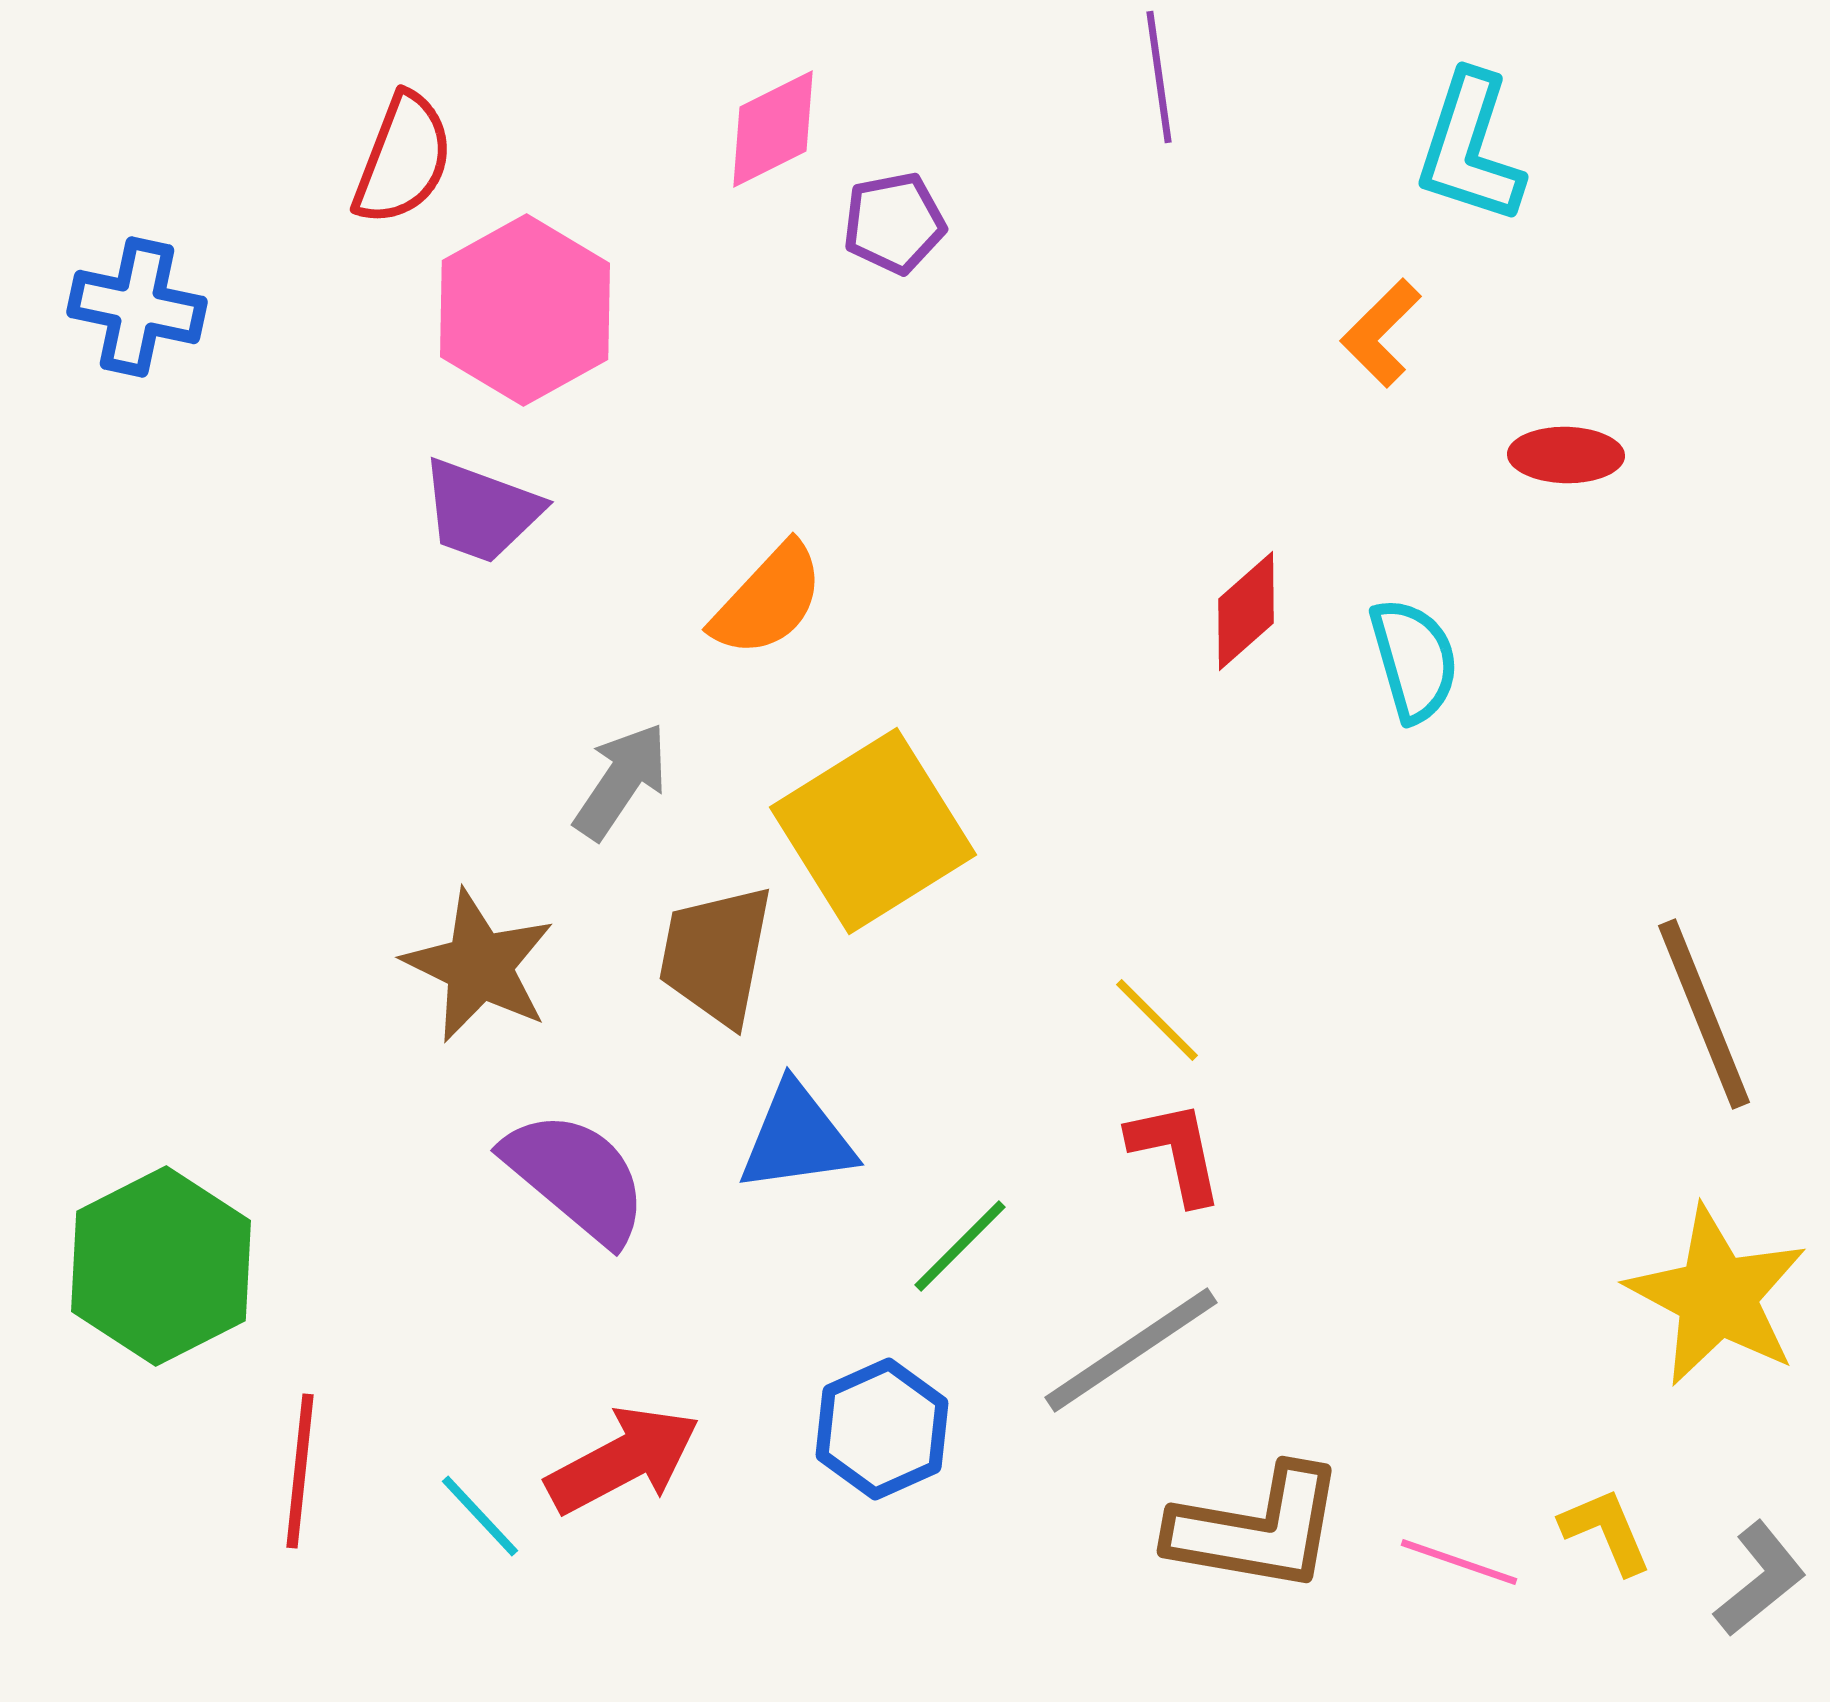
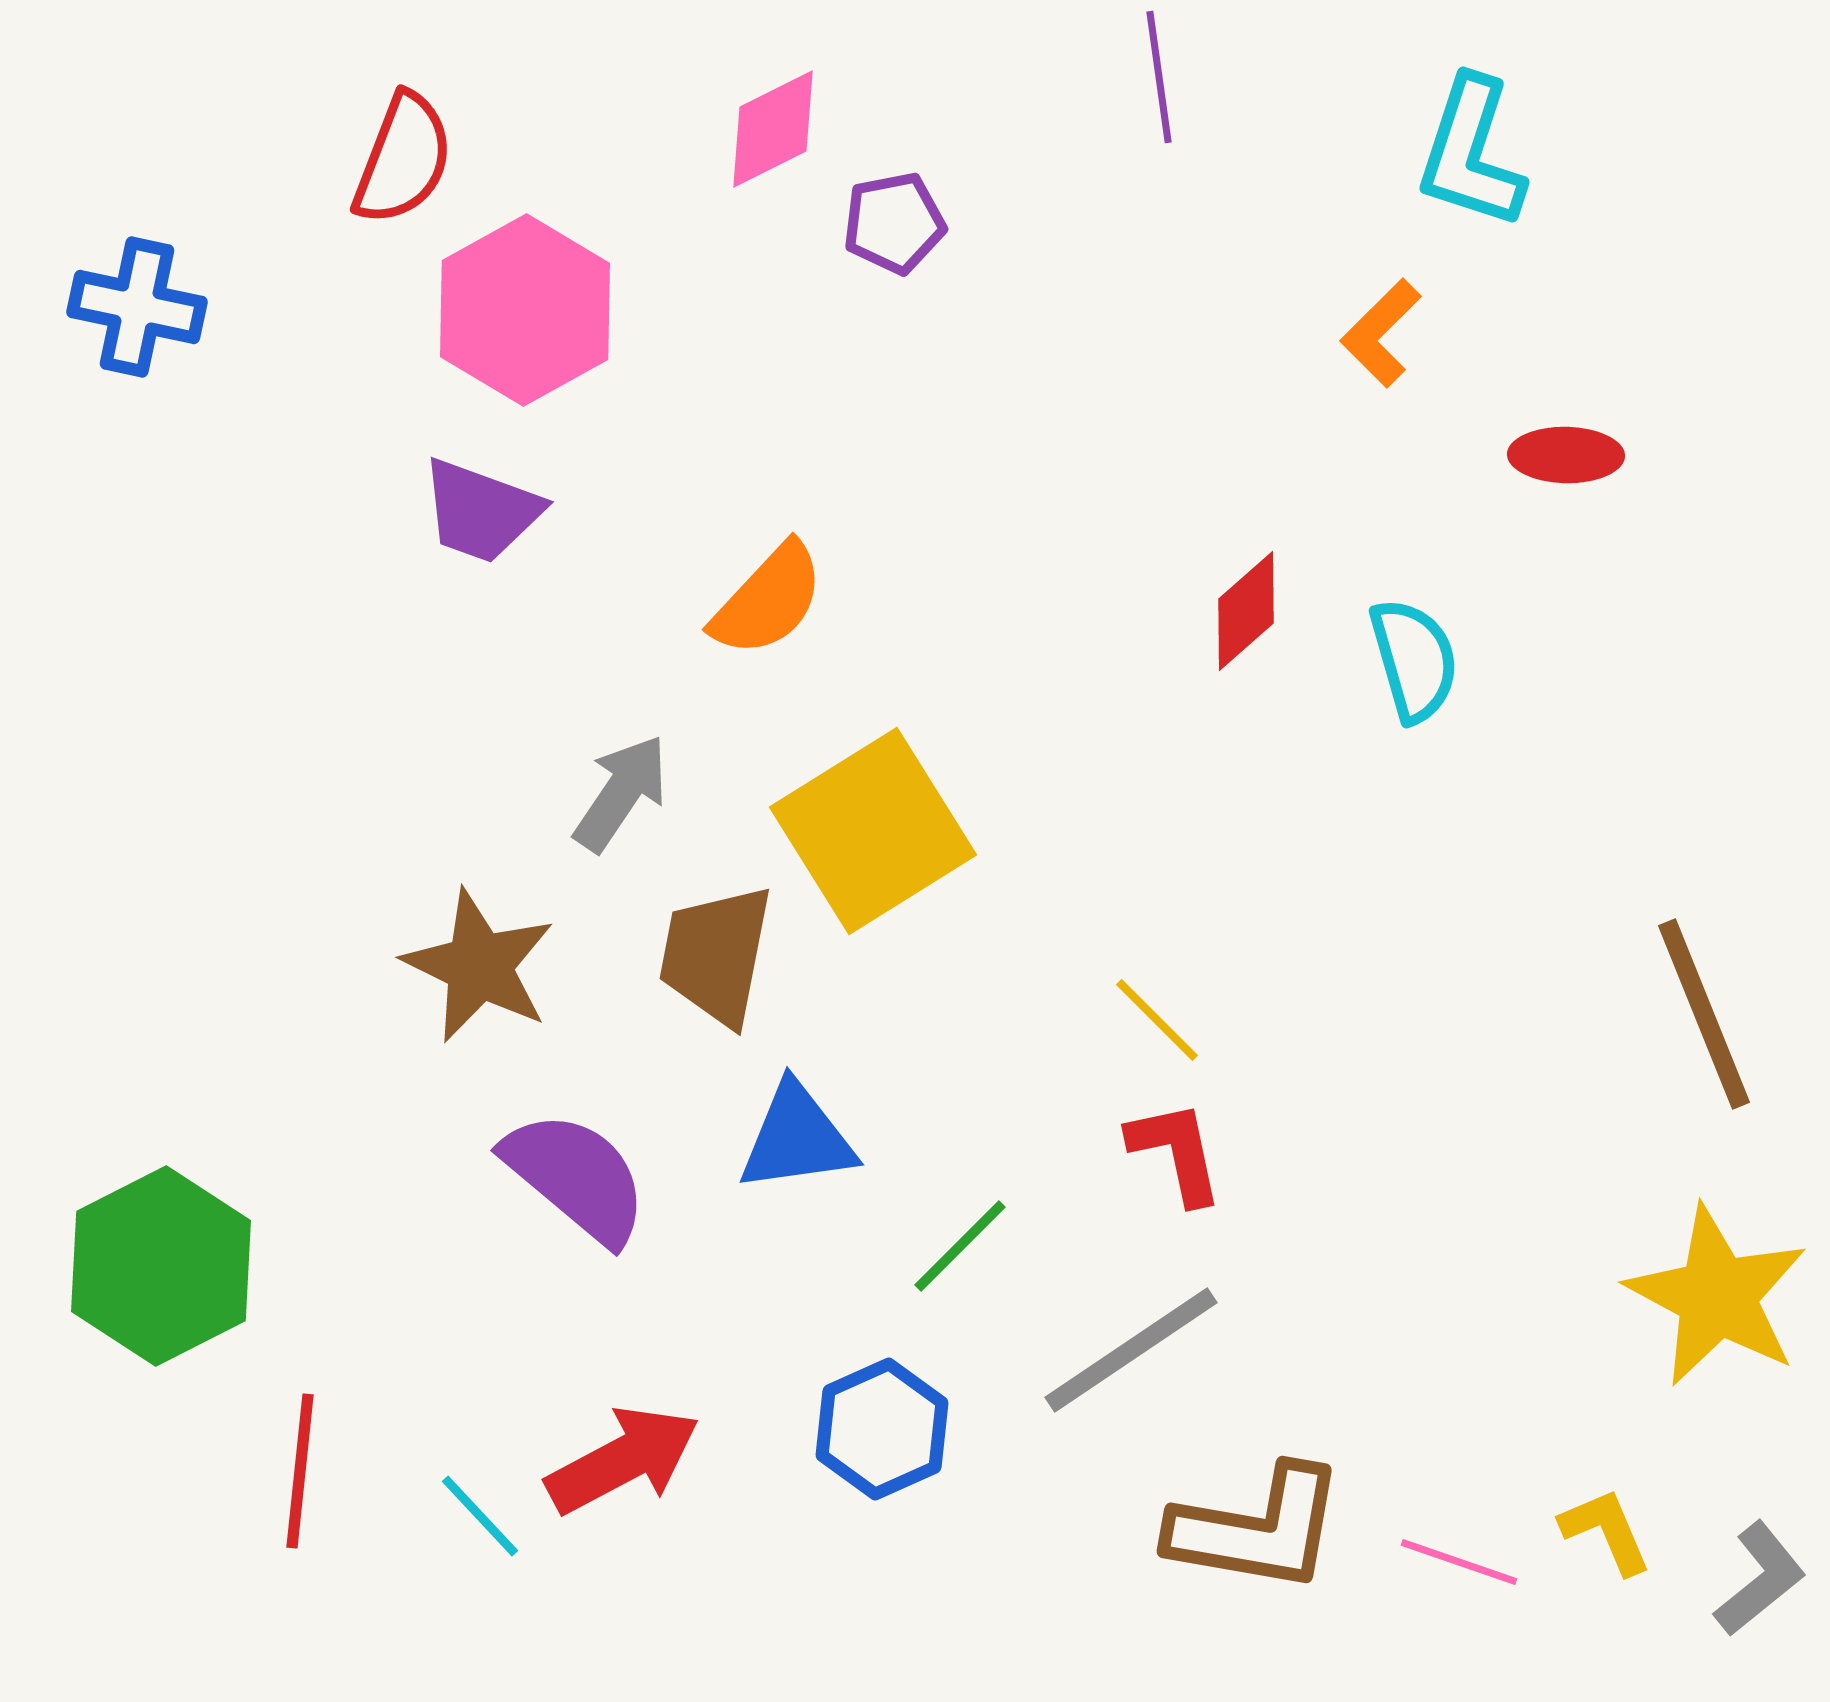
cyan L-shape: moved 1 px right, 5 px down
gray arrow: moved 12 px down
